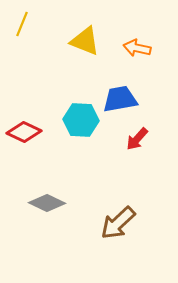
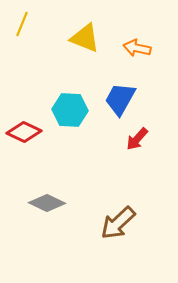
yellow triangle: moved 3 px up
blue trapezoid: rotated 51 degrees counterclockwise
cyan hexagon: moved 11 px left, 10 px up
